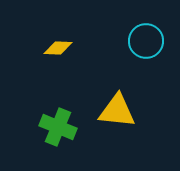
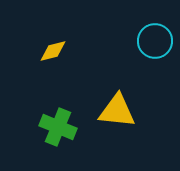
cyan circle: moved 9 px right
yellow diamond: moved 5 px left, 3 px down; rotated 16 degrees counterclockwise
